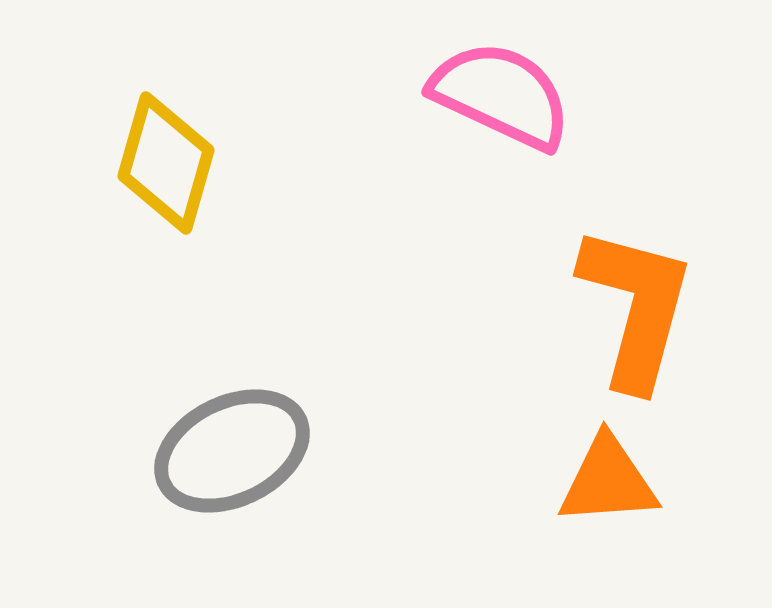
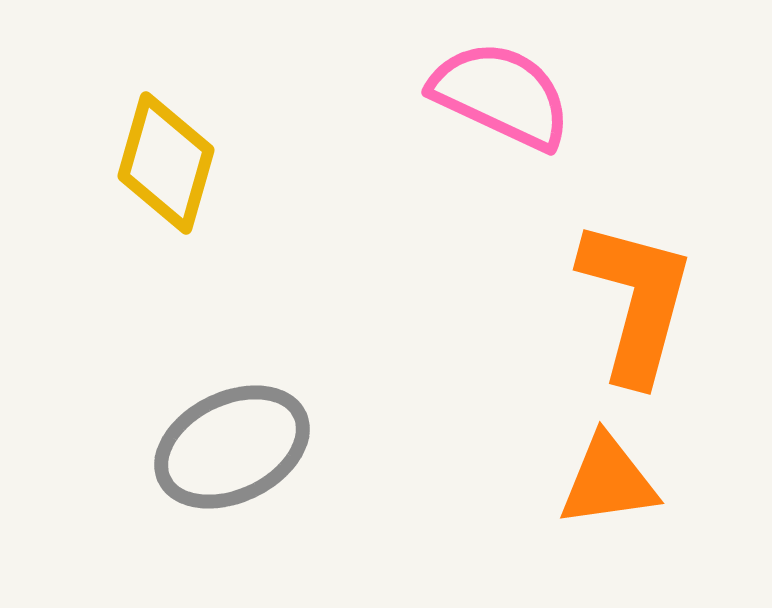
orange L-shape: moved 6 px up
gray ellipse: moved 4 px up
orange triangle: rotated 4 degrees counterclockwise
